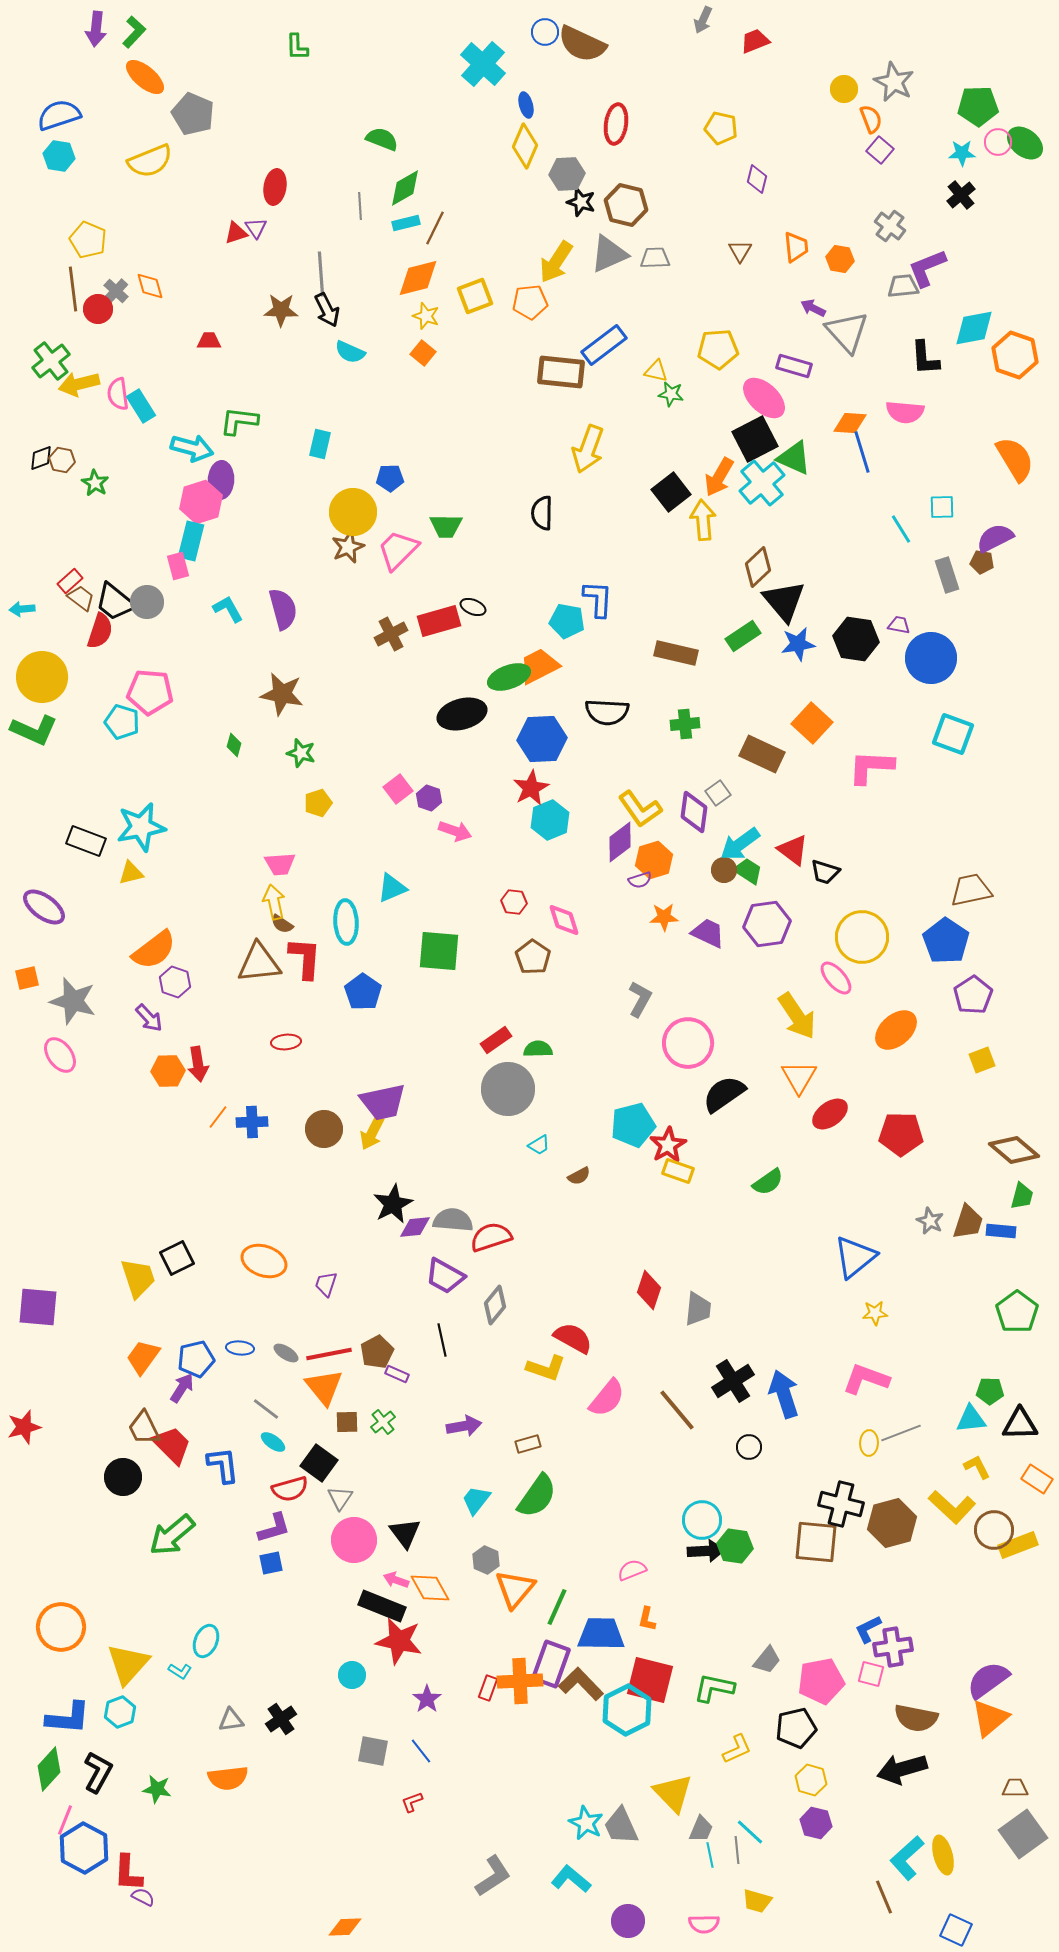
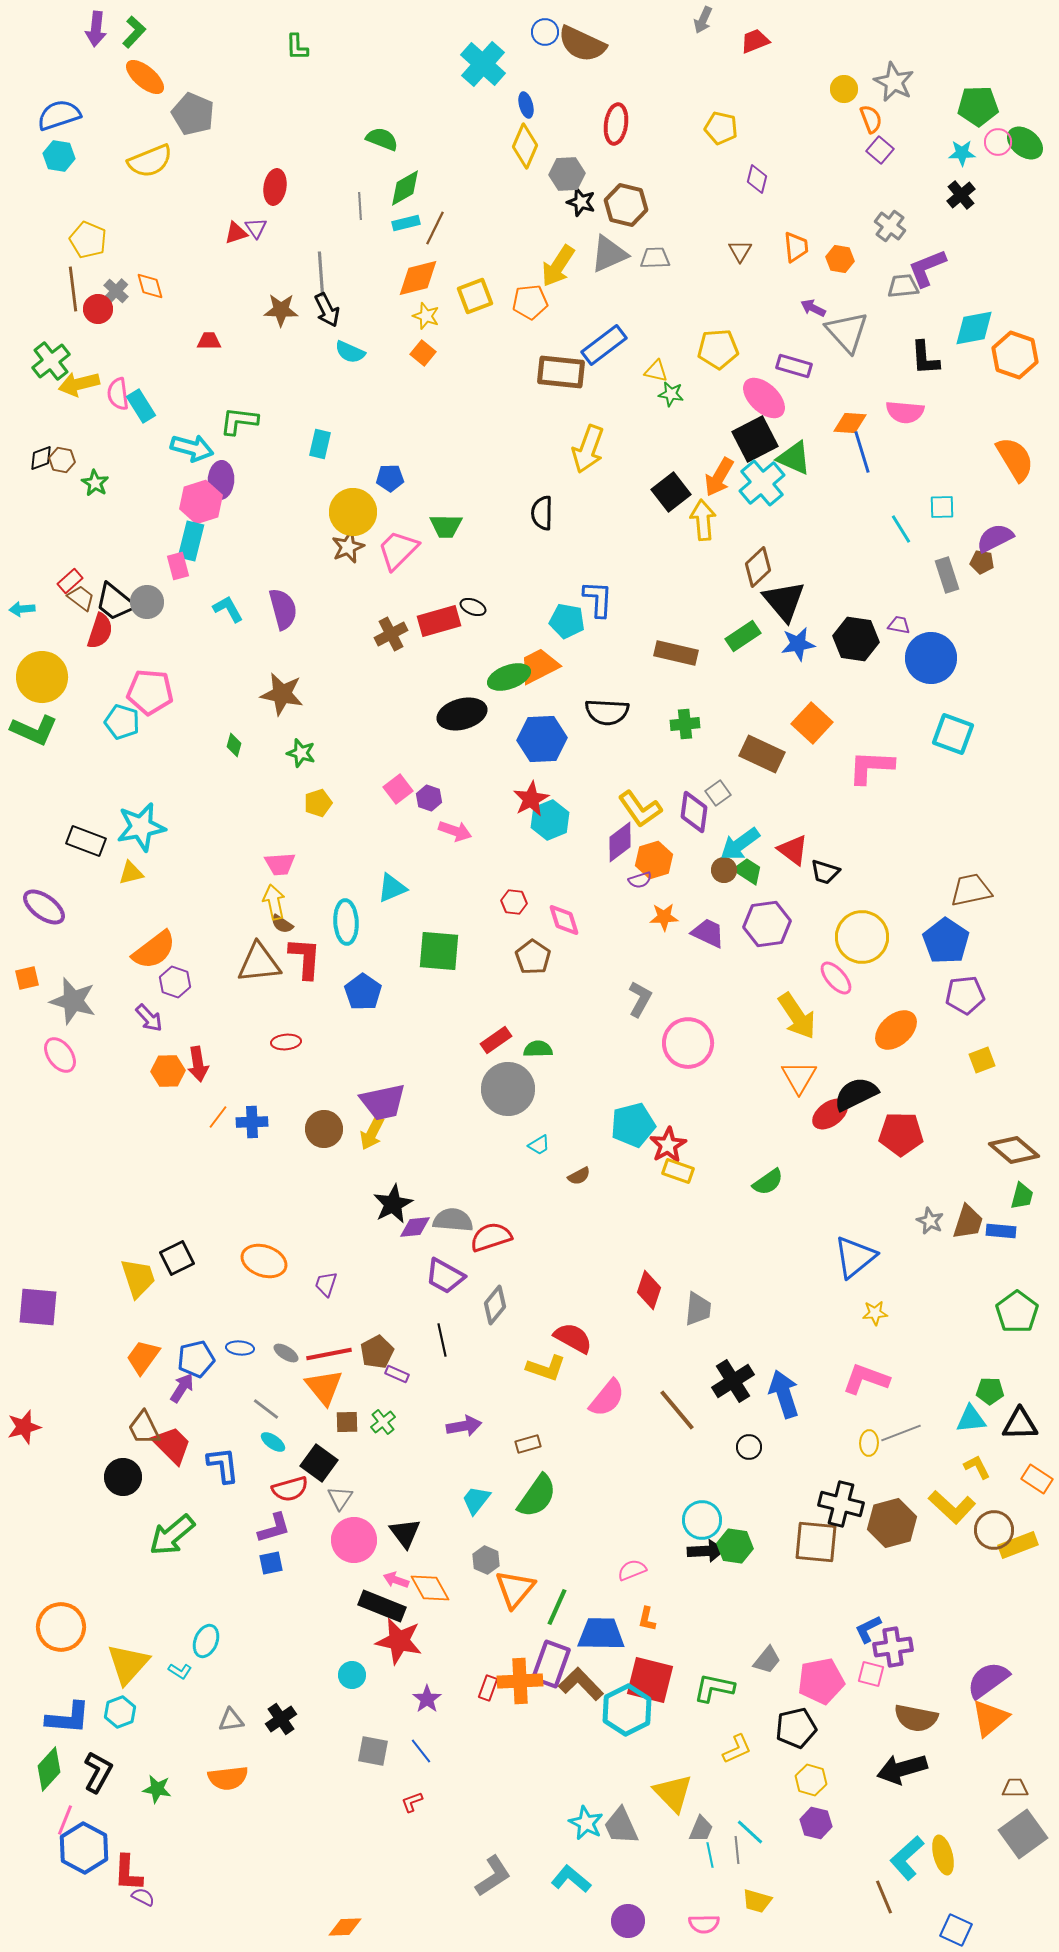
yellow arrow at (556, 262): moved 2 px right, 4 px down
red star at (531, 788): moved 11 px down
purple pentagon at (973, 995): moved 8 px left; rotated 27 degrees clockwise
black semicircle at (724, 1094): moved 132 px right; rotated 9 degrees clockwise
